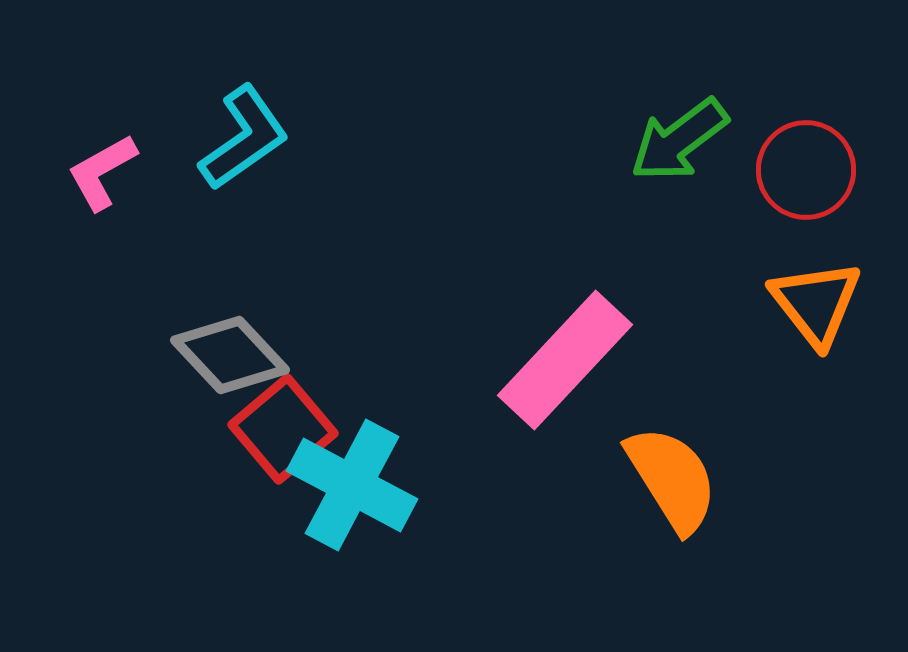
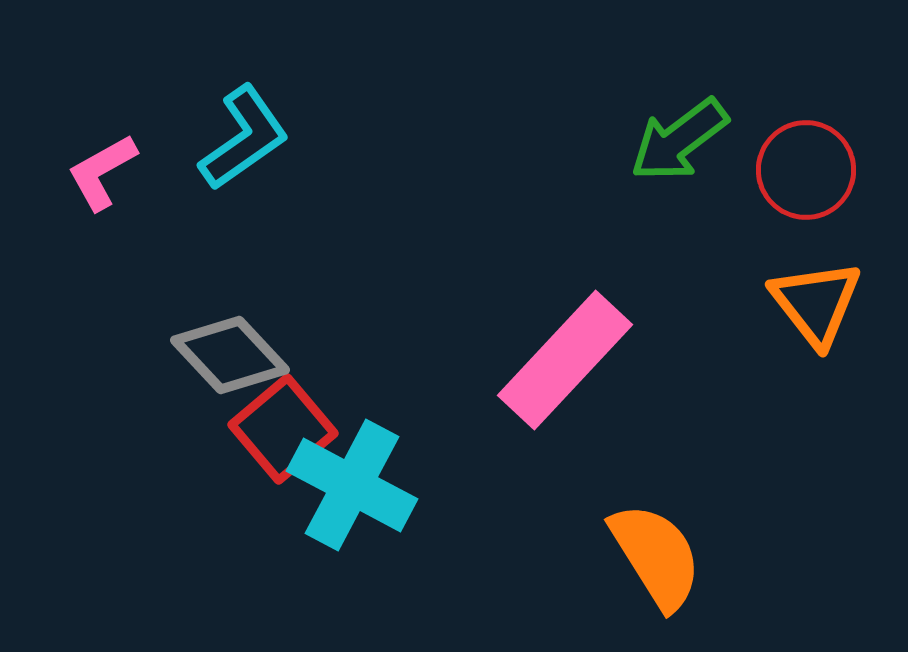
orange semicircle: moved 16 px left, 77 px down
